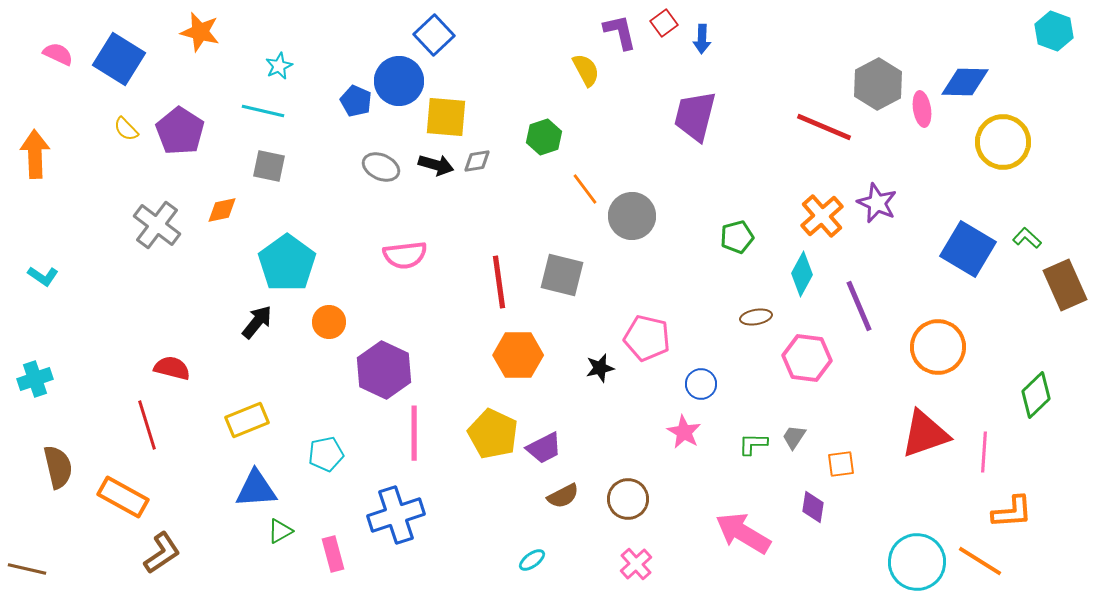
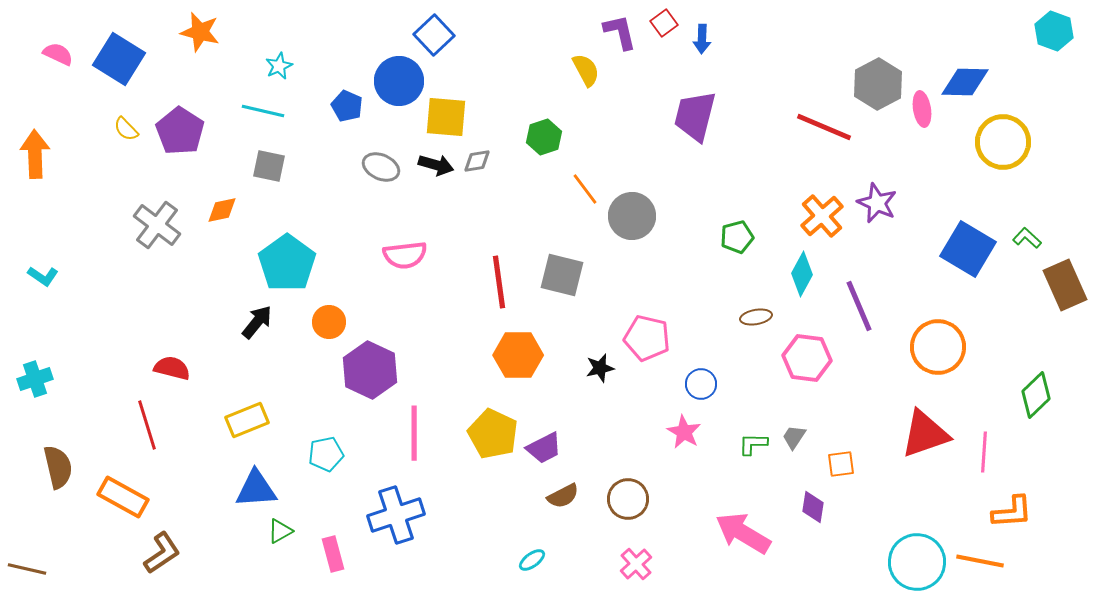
blue pentagon at (356, 101): moved 9 px left, 5 px down
purple hexagon at (384, 370): moved 14 px left
orange line at (980, 561): rotated 21 degrees counterclockwise
